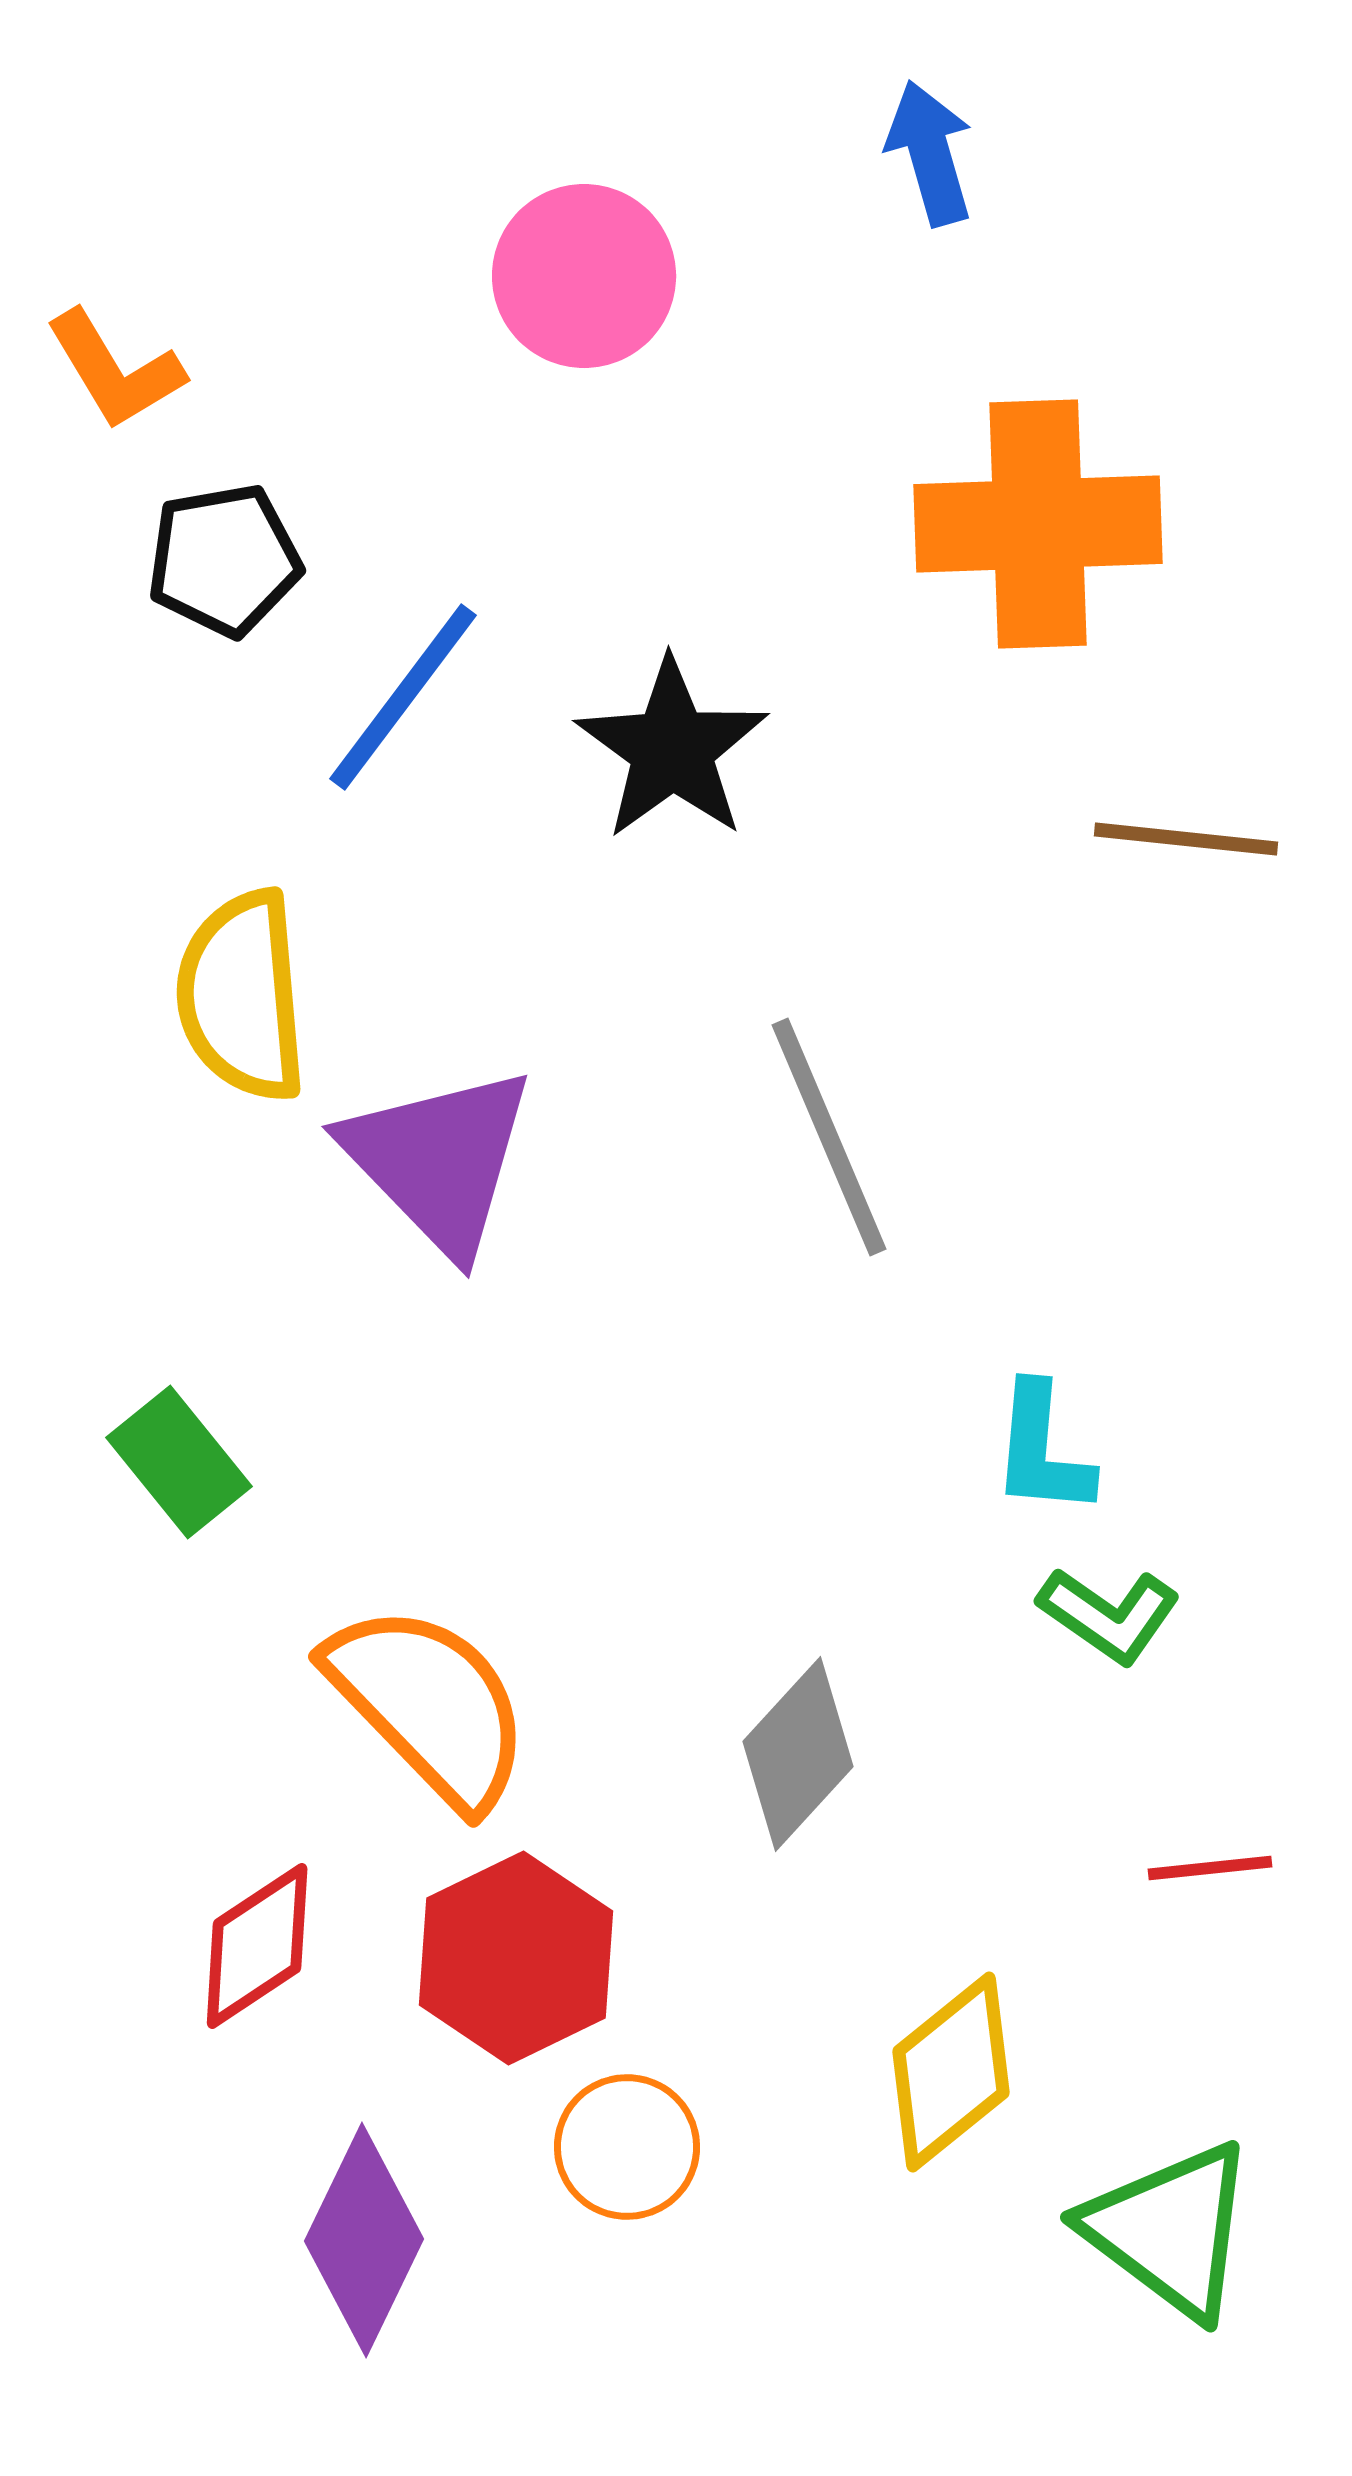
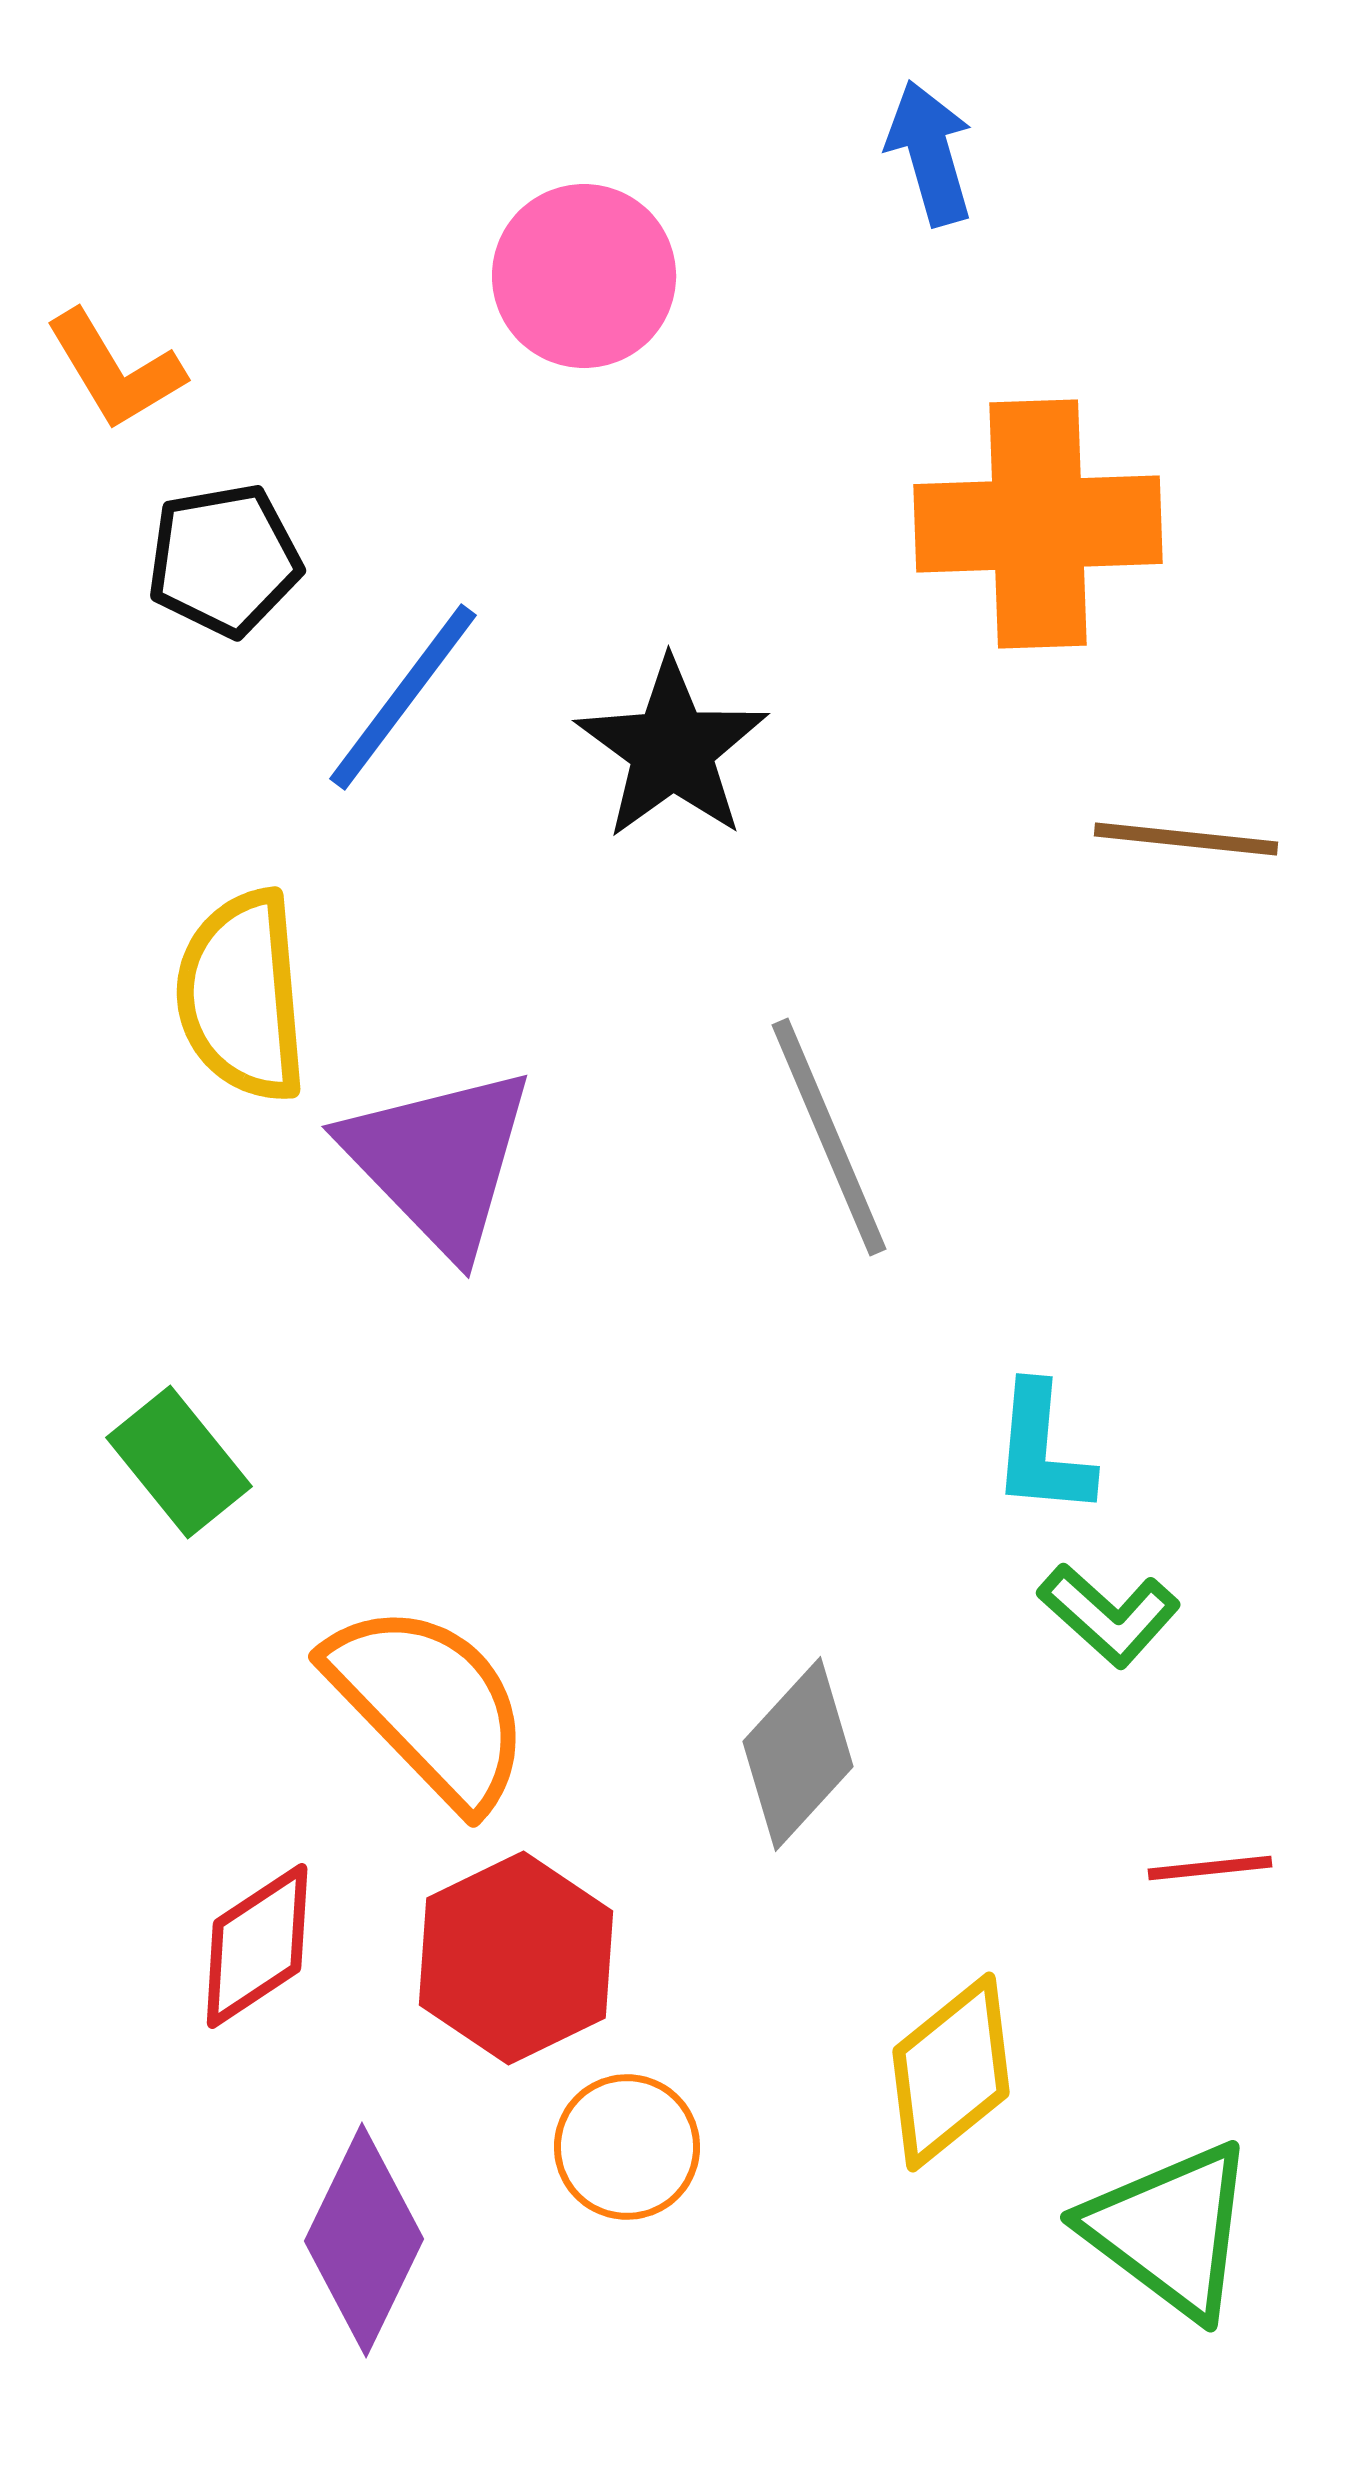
green L-shape: rotated 7 degrees clockwise
